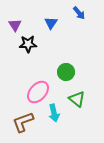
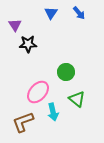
blue triangle: moved 10 px up
cyan arrow: moved 1 px left, 1 px up
